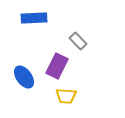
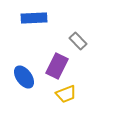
yellow trapezoid: moved 2 px up; rotated 25 degrees counterclockwise
